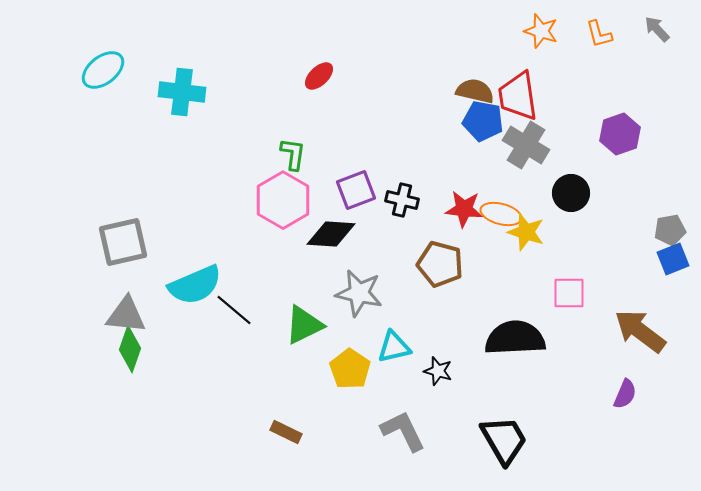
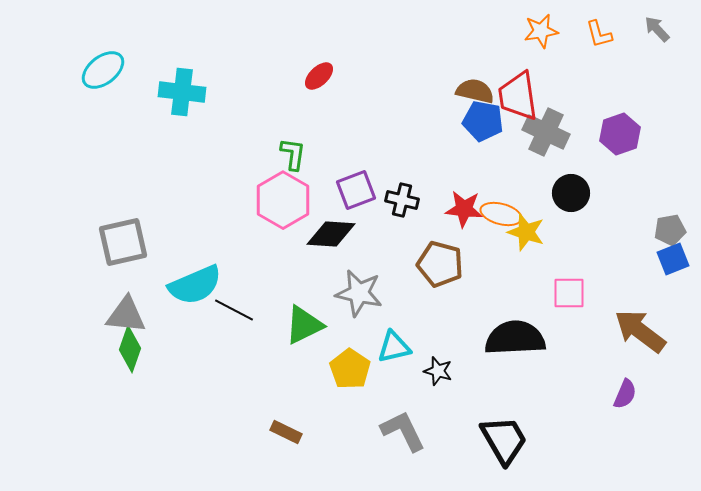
orange star: rotated 28 degrees counterclockwise
gray cross: moved 20 px right, 13 px up; rotated 6 degrees counterclockwise
black line: rotated 12 degrees counterclockwise
